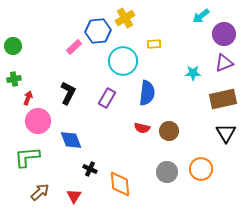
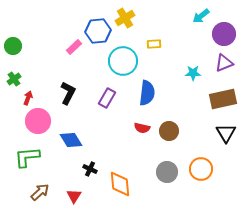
green cross: rotated 24 degrees counterclockwise
blue diamond: rotated 10 degrees counterclockwise
